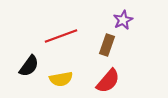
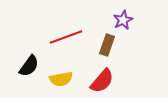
red line: moved 5 px right, 1 px down
red semicircle: moved 6 px left
